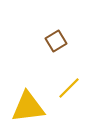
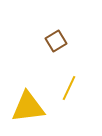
yellow line: rotated 20 degrees counterclockwise
